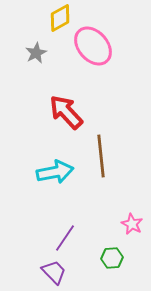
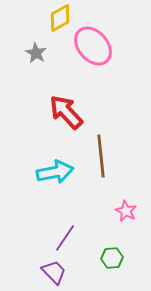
gray star: rotated 15 degrees counterclockwise
pink star: moved 6 px left, 13 px up
